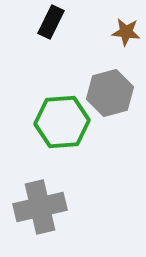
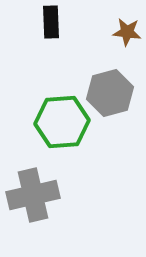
black rectangle: rotated 28 degrees counterclockwise
brown star: moved 1 px right
gray cross: moved 7 px left, 12 px up
